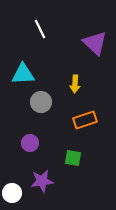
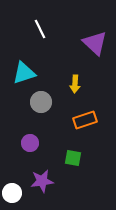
cyan triangle: moved 1 px right, 1 px up; rotated 15 degrees counterclockwise
